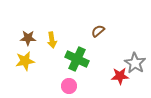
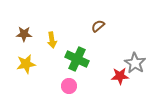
brown semicircle: moved 5 px up
brown star: moved 4 px left, 4 px up
yellow star: moved 1 px right, 3 px down
